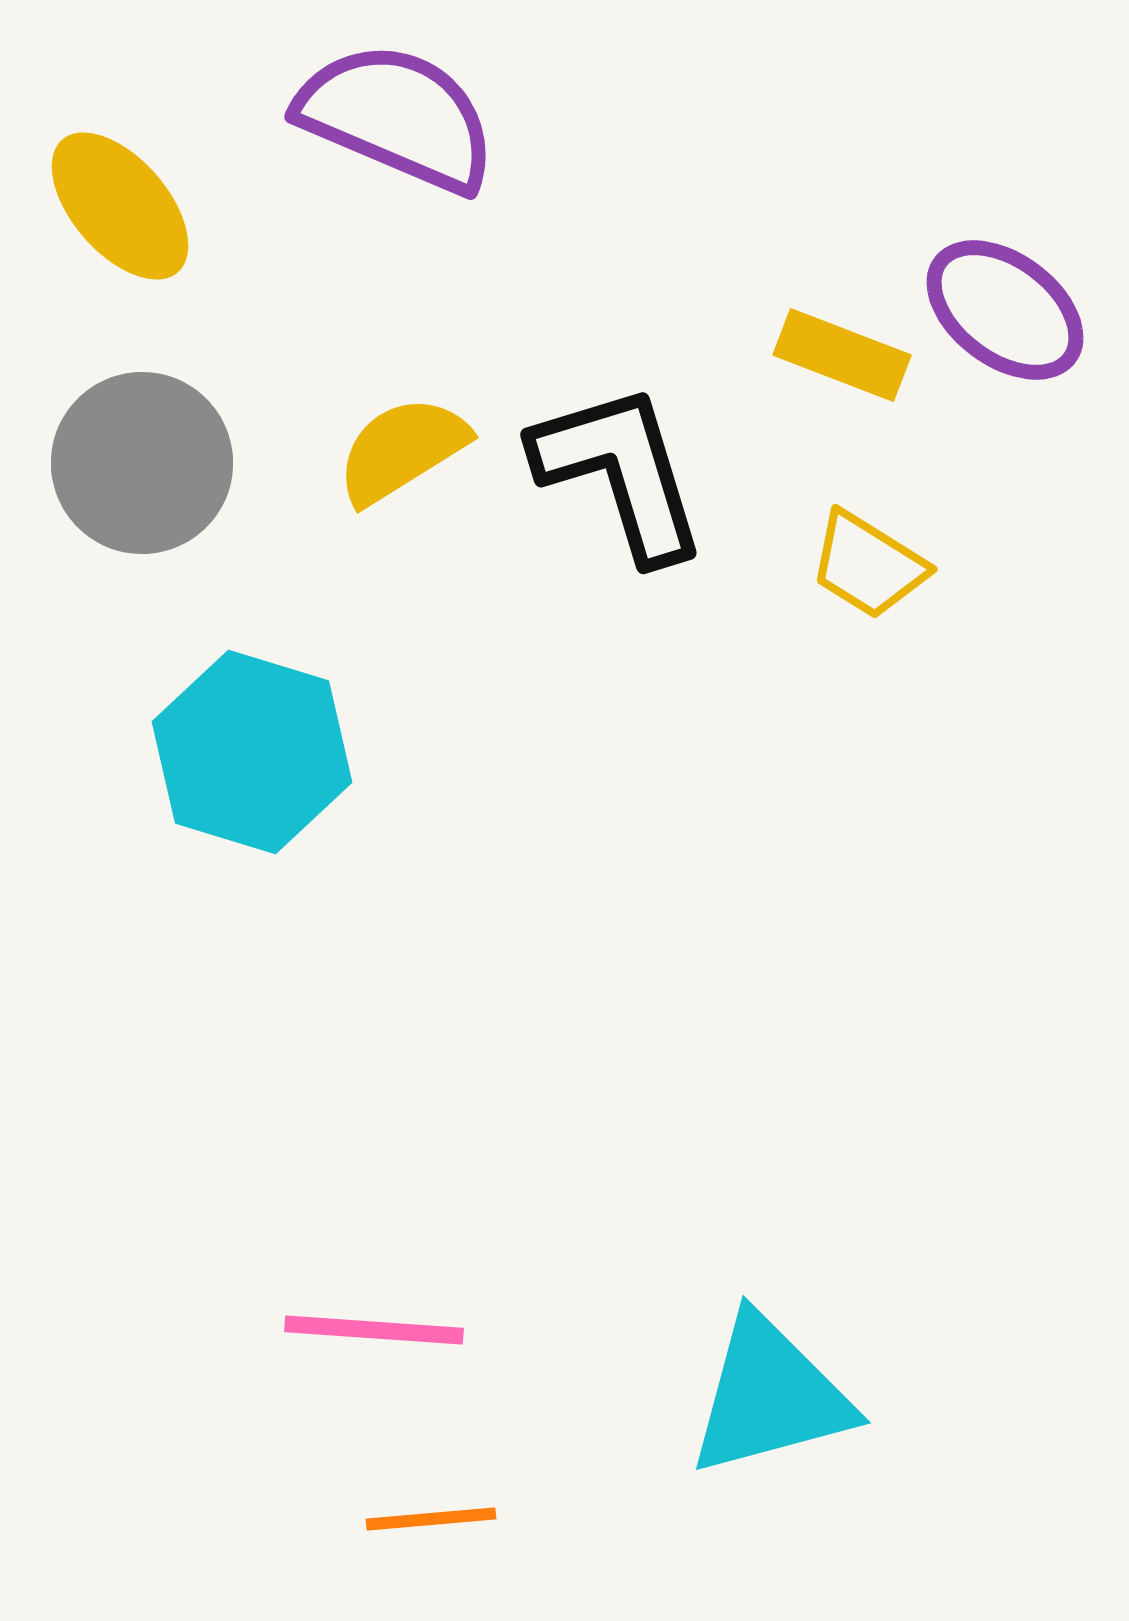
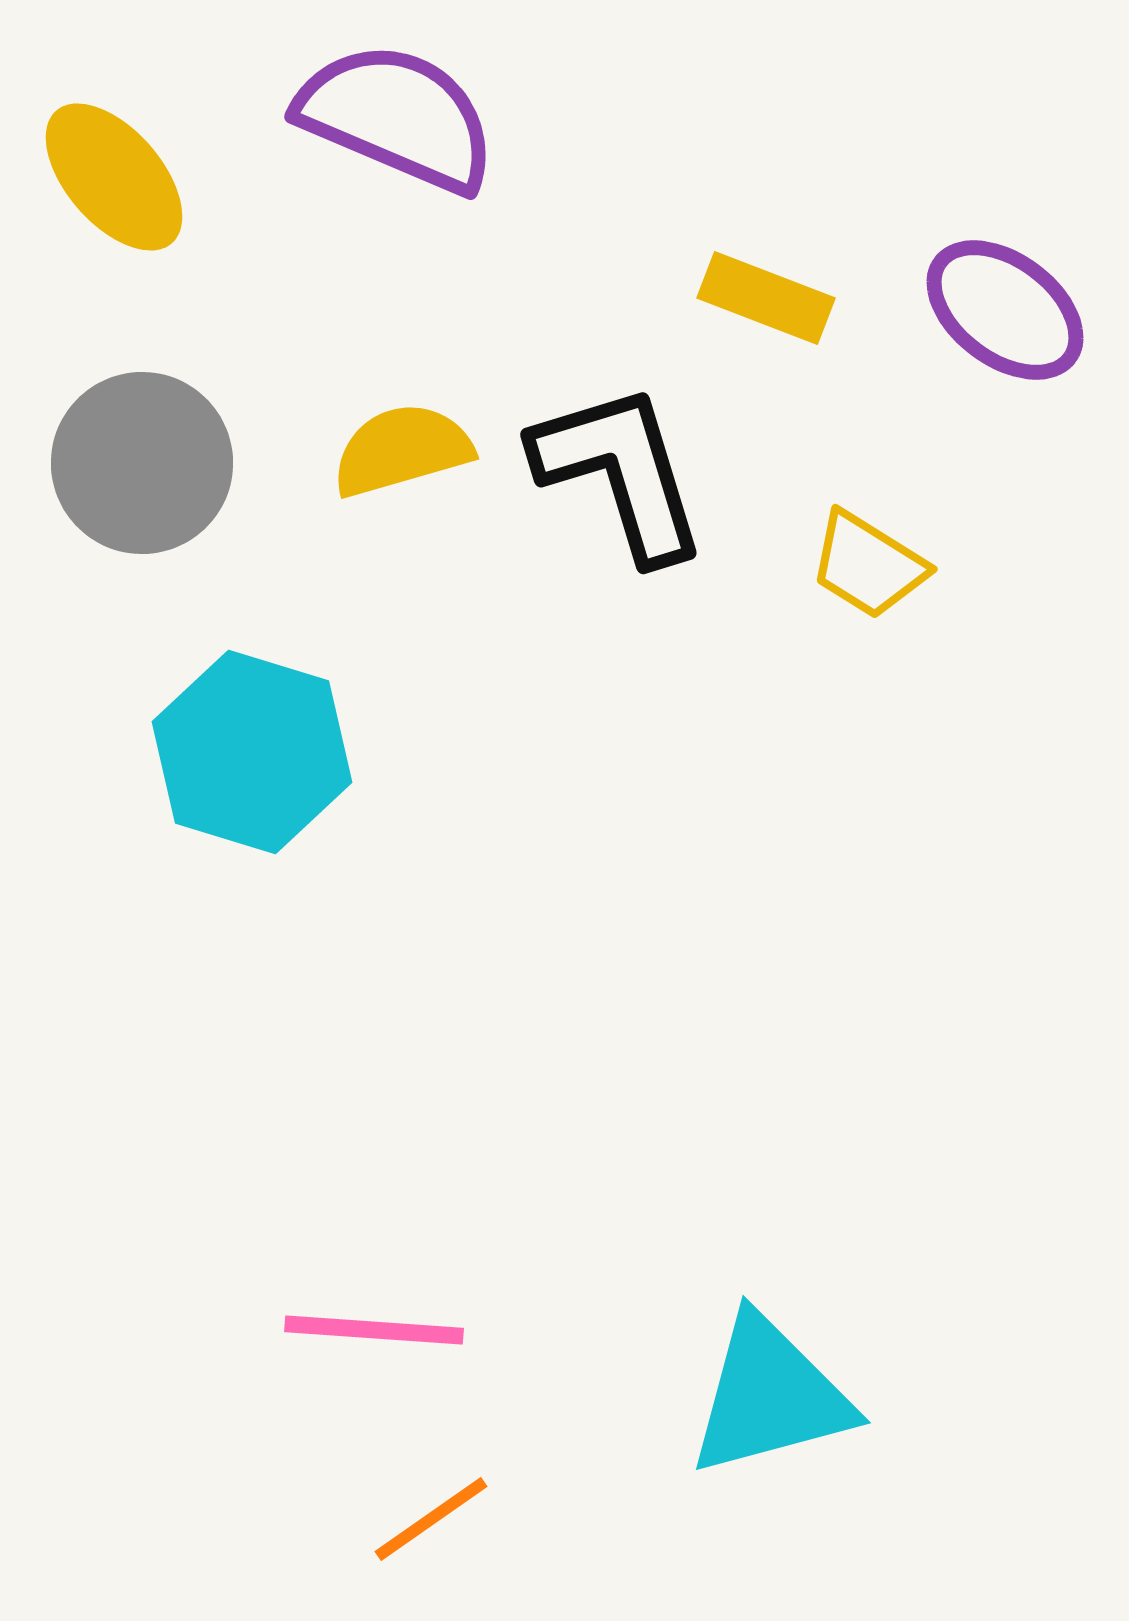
yellow ellipse: moved 6 px left, 29 px up
yellow rectangle: moved 76 px left, 57 px up
yellow semicircle: rotated 16 degrees clockwise
orange line: rotated 30 degrees counterclockwise
